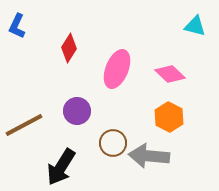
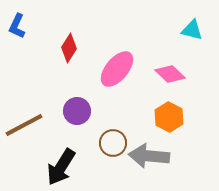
cyan triangle: moved 3 px left, 4 px down
pink ellipse: rotated 18 degrees clockwise
